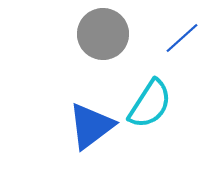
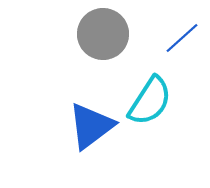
cyan semicircle: moved 3 px up
